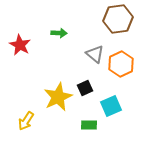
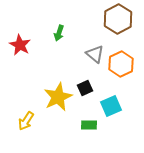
brown hexagon: rotated 20 degrees counterclockwise
green arrow: rotated 105 degrees clockwise
